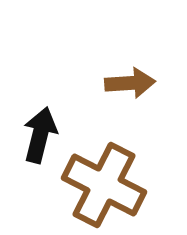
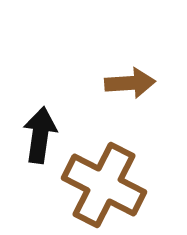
black arrow: rotated 6 degrees counterclockwise
